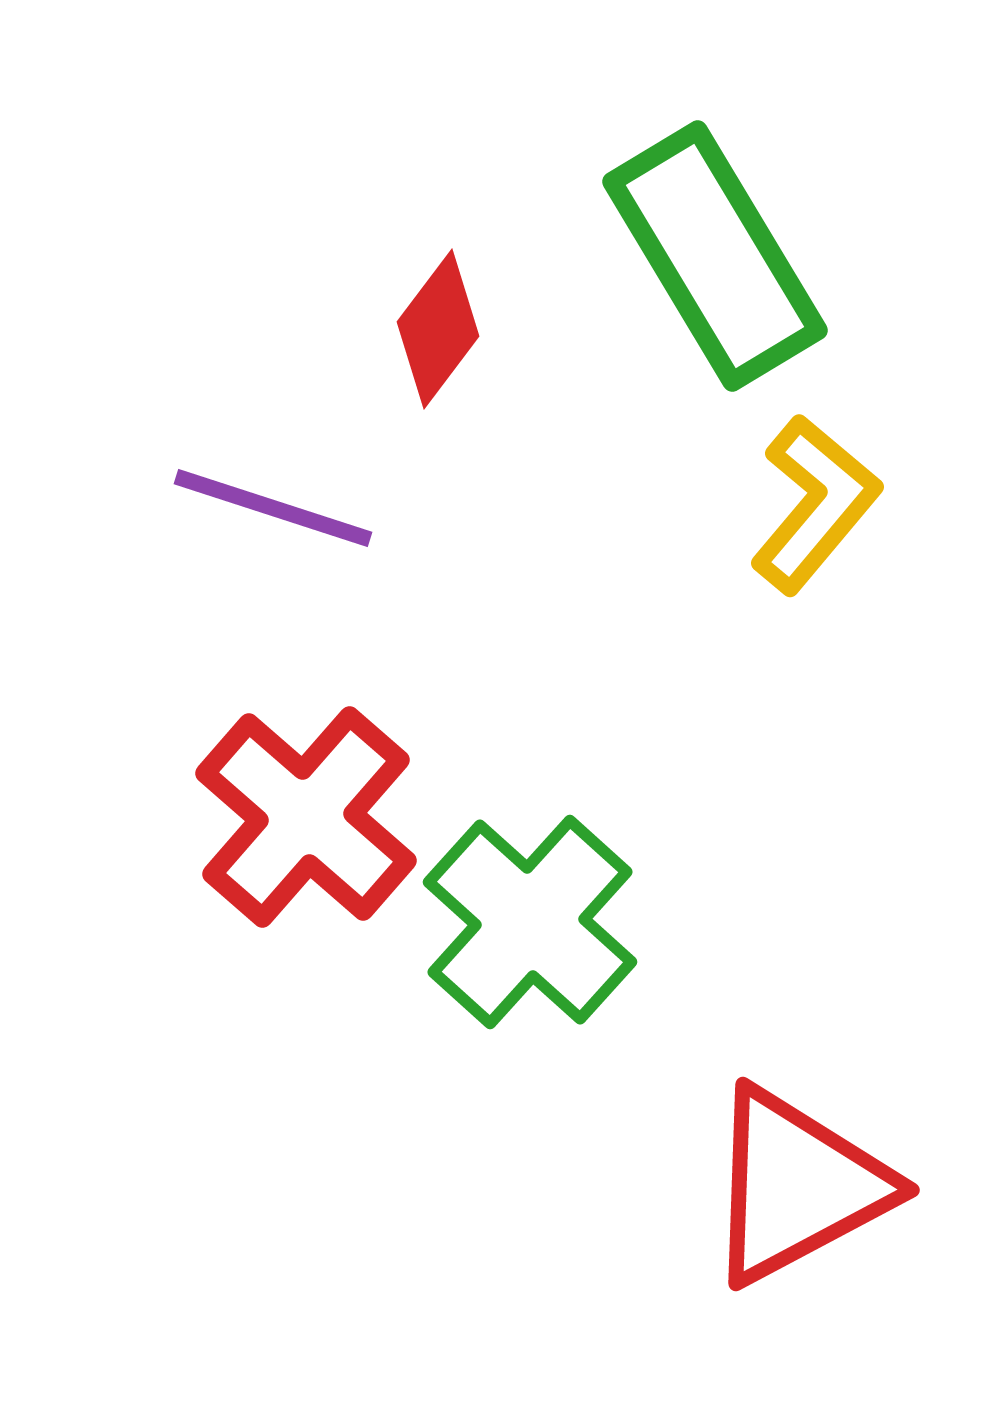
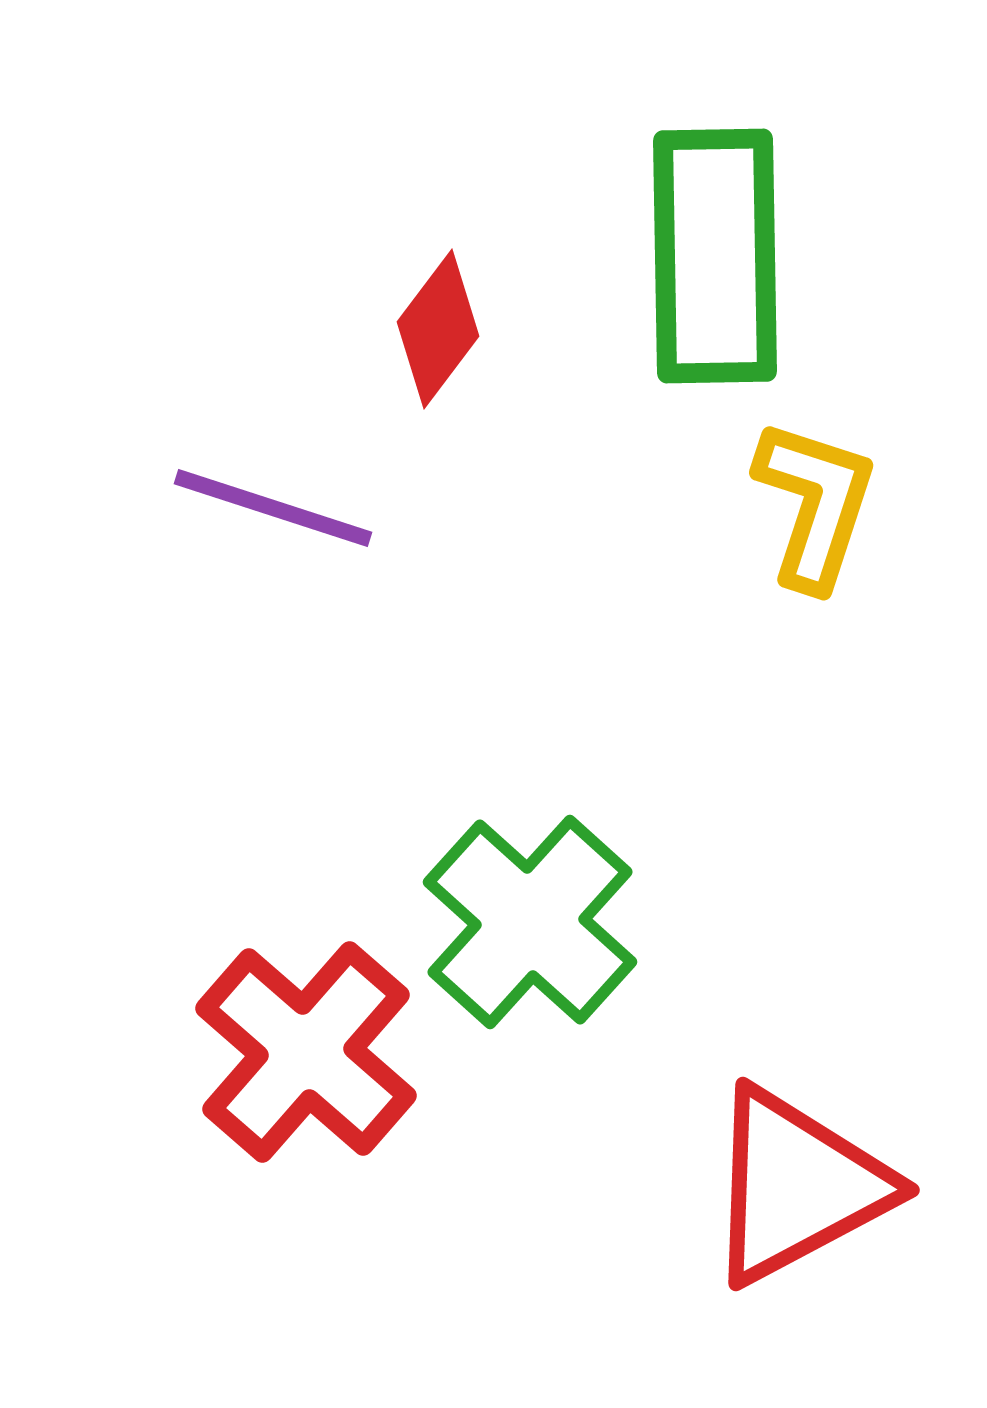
green rectangle: rotated 30 degrees clockwise
yellow L-shape: rotated 22 degrees counterclockwise
red cross: moved 235 px down
